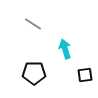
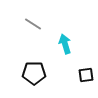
cyan arrow: moved 5 px up
black square: moved 1 px right
